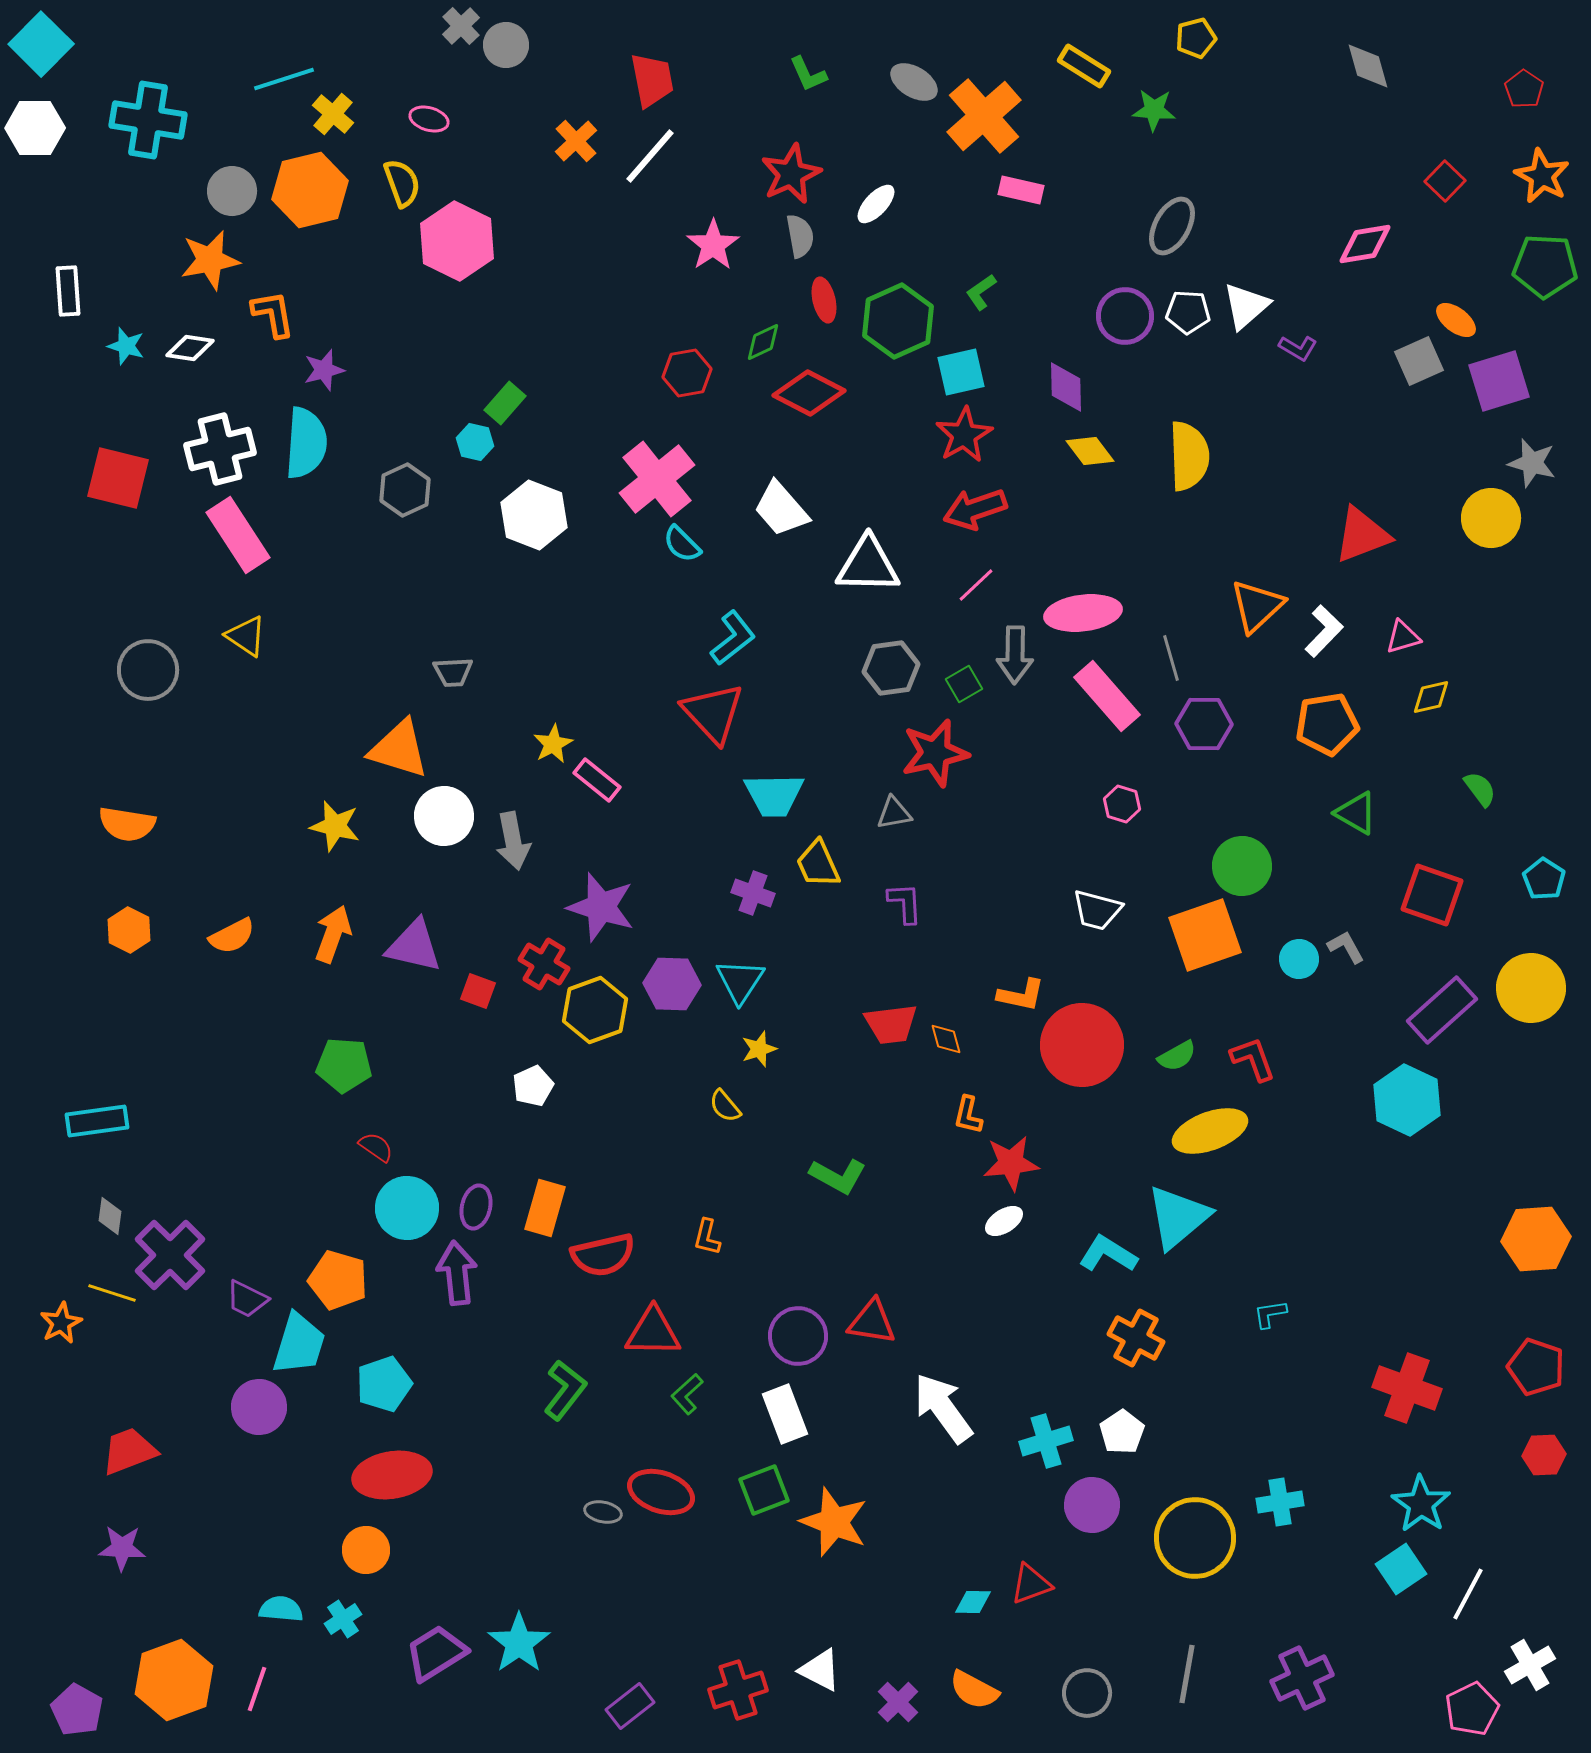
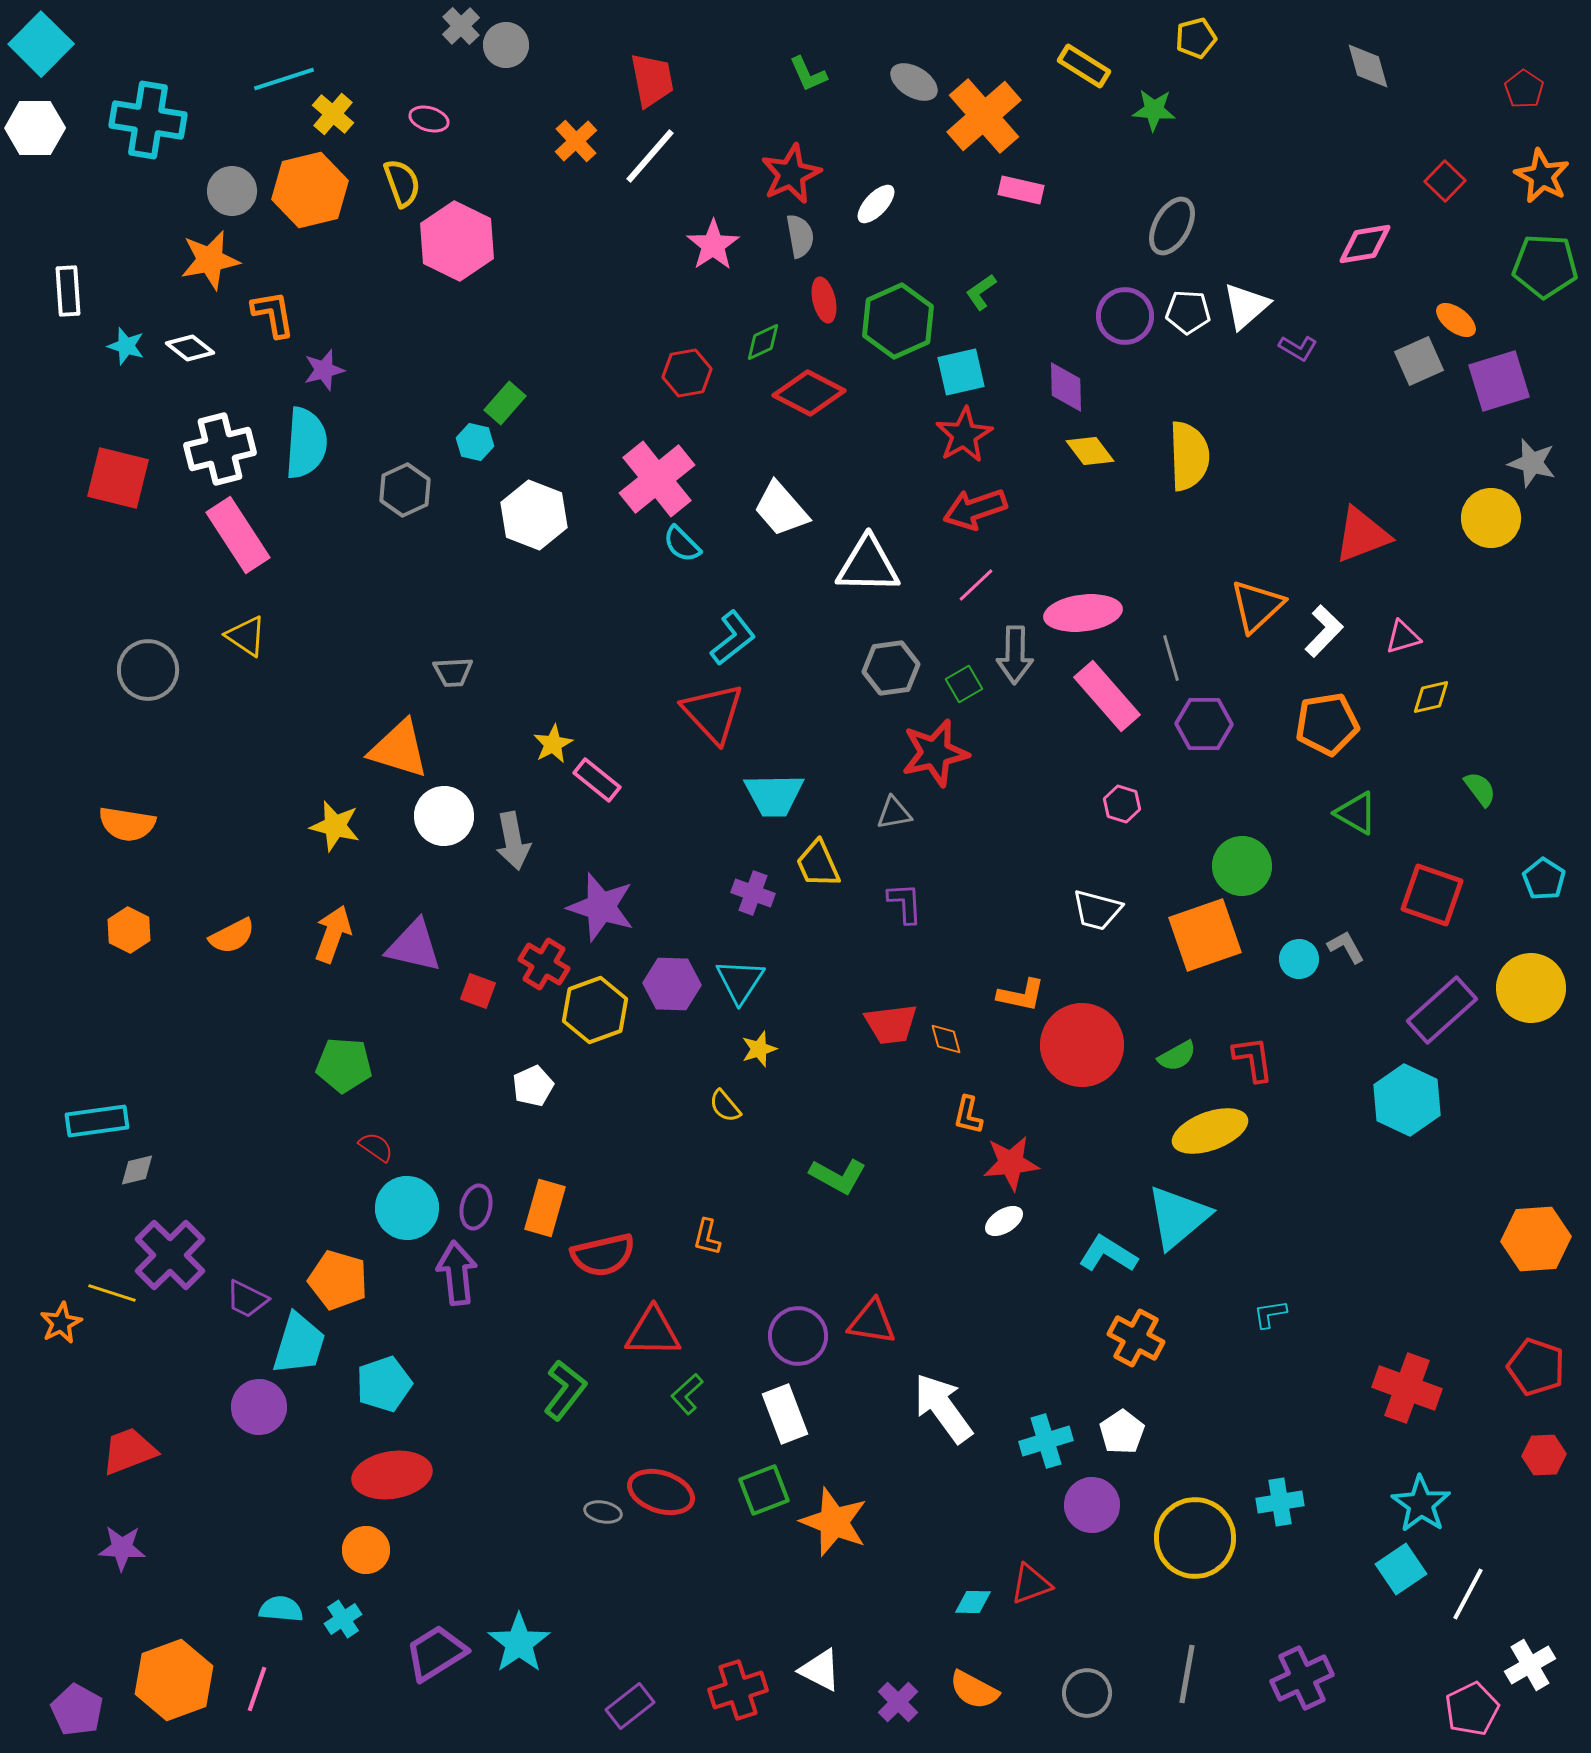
white diamond at (190, 348): rotated 30 degrees clockwise
red L-shape at (1253, 1059): rotated 12 degrees clockwise
gray diamond at (110, 1216): moved 27 px right, 46 px up; rotated 69 degrees clockwise
